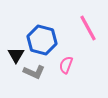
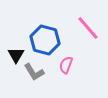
pink line: rotated 12 degrees counterclockwise
blue hexagon: moved 3 px right
gray L-shape: rotated 35 degrees clockwise
